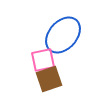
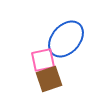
blue ellipse: moved 3 px right, 4 px down
